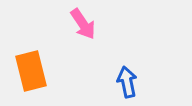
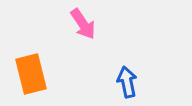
orange rectangle: moved 3 px down
